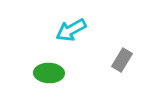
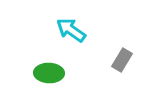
cyan arrow: rotated 64 degrees clockwise
